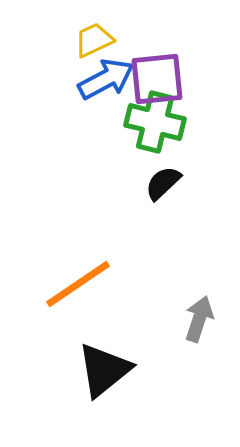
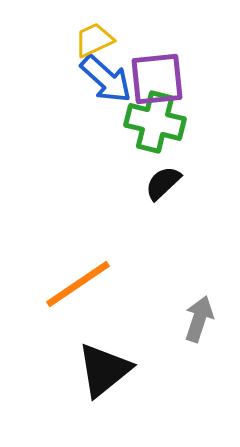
blue arrow: rotated 70 degrees clockwise
